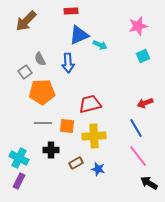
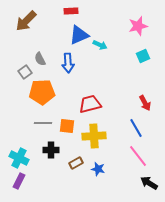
red arrow: rotated 98 degrees counterclockwise
